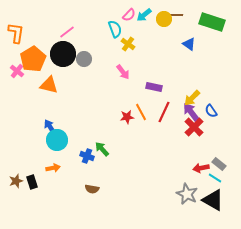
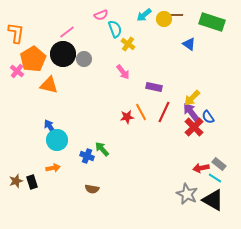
pink semicircle: moved 28 px left; rotated 24 degrees clockwise
blue semicircle: moved 3 px left, 6 px down
